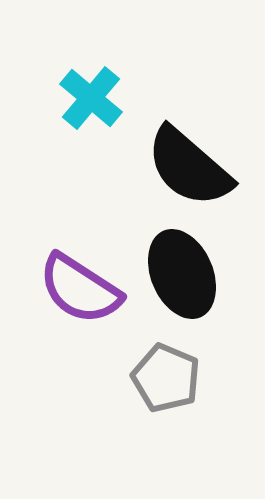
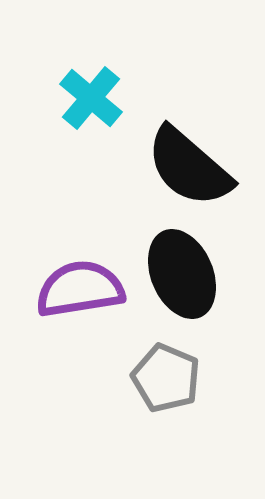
purple semicircle: rotated 138 degrees clockwise
